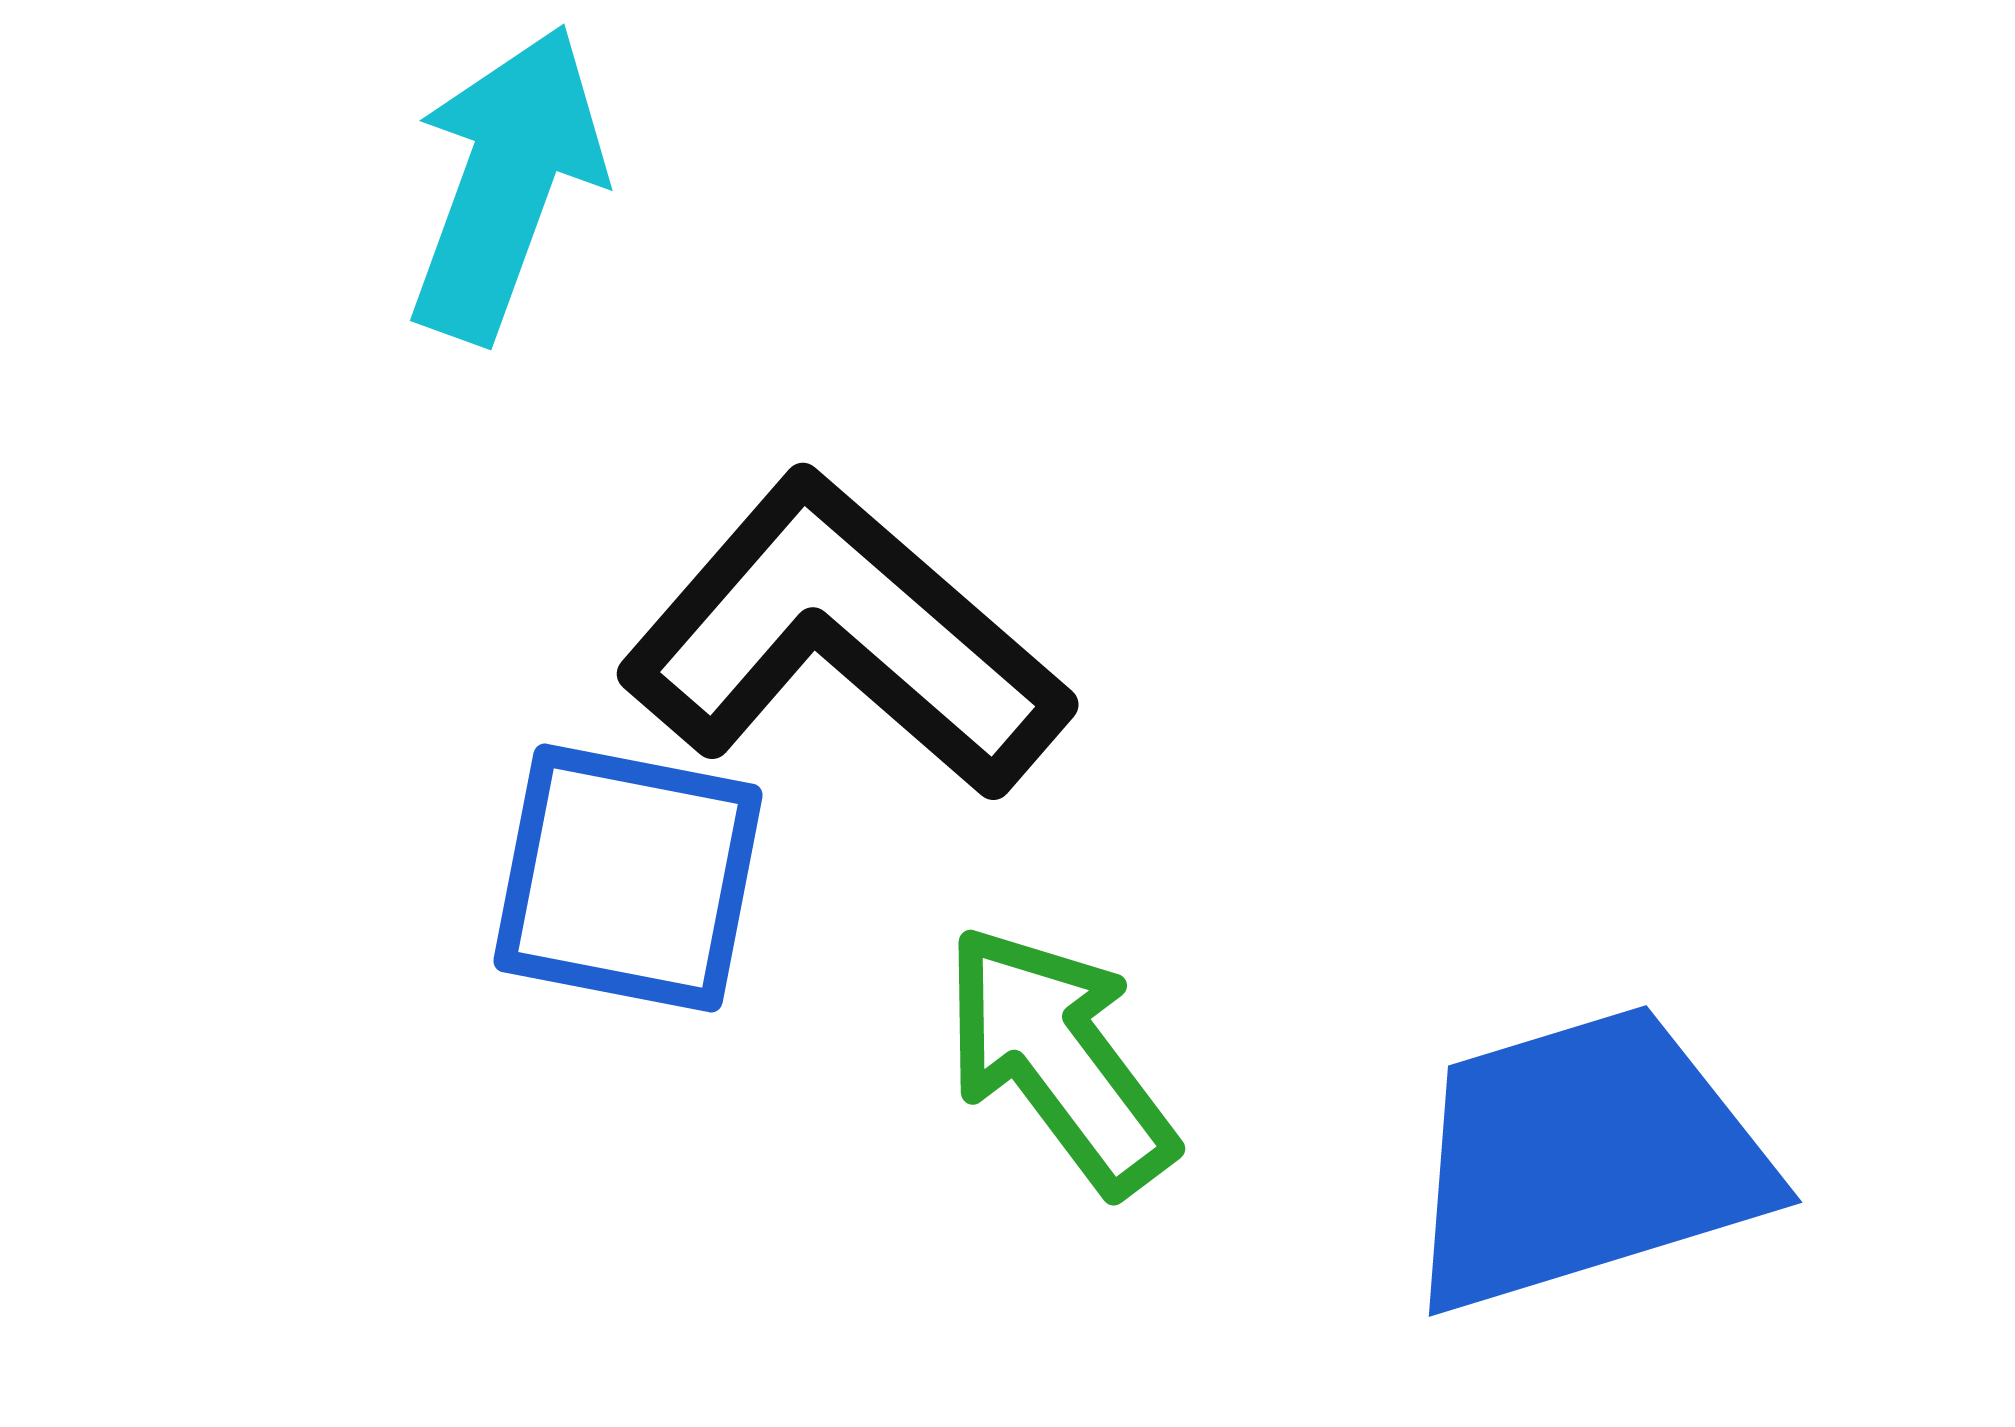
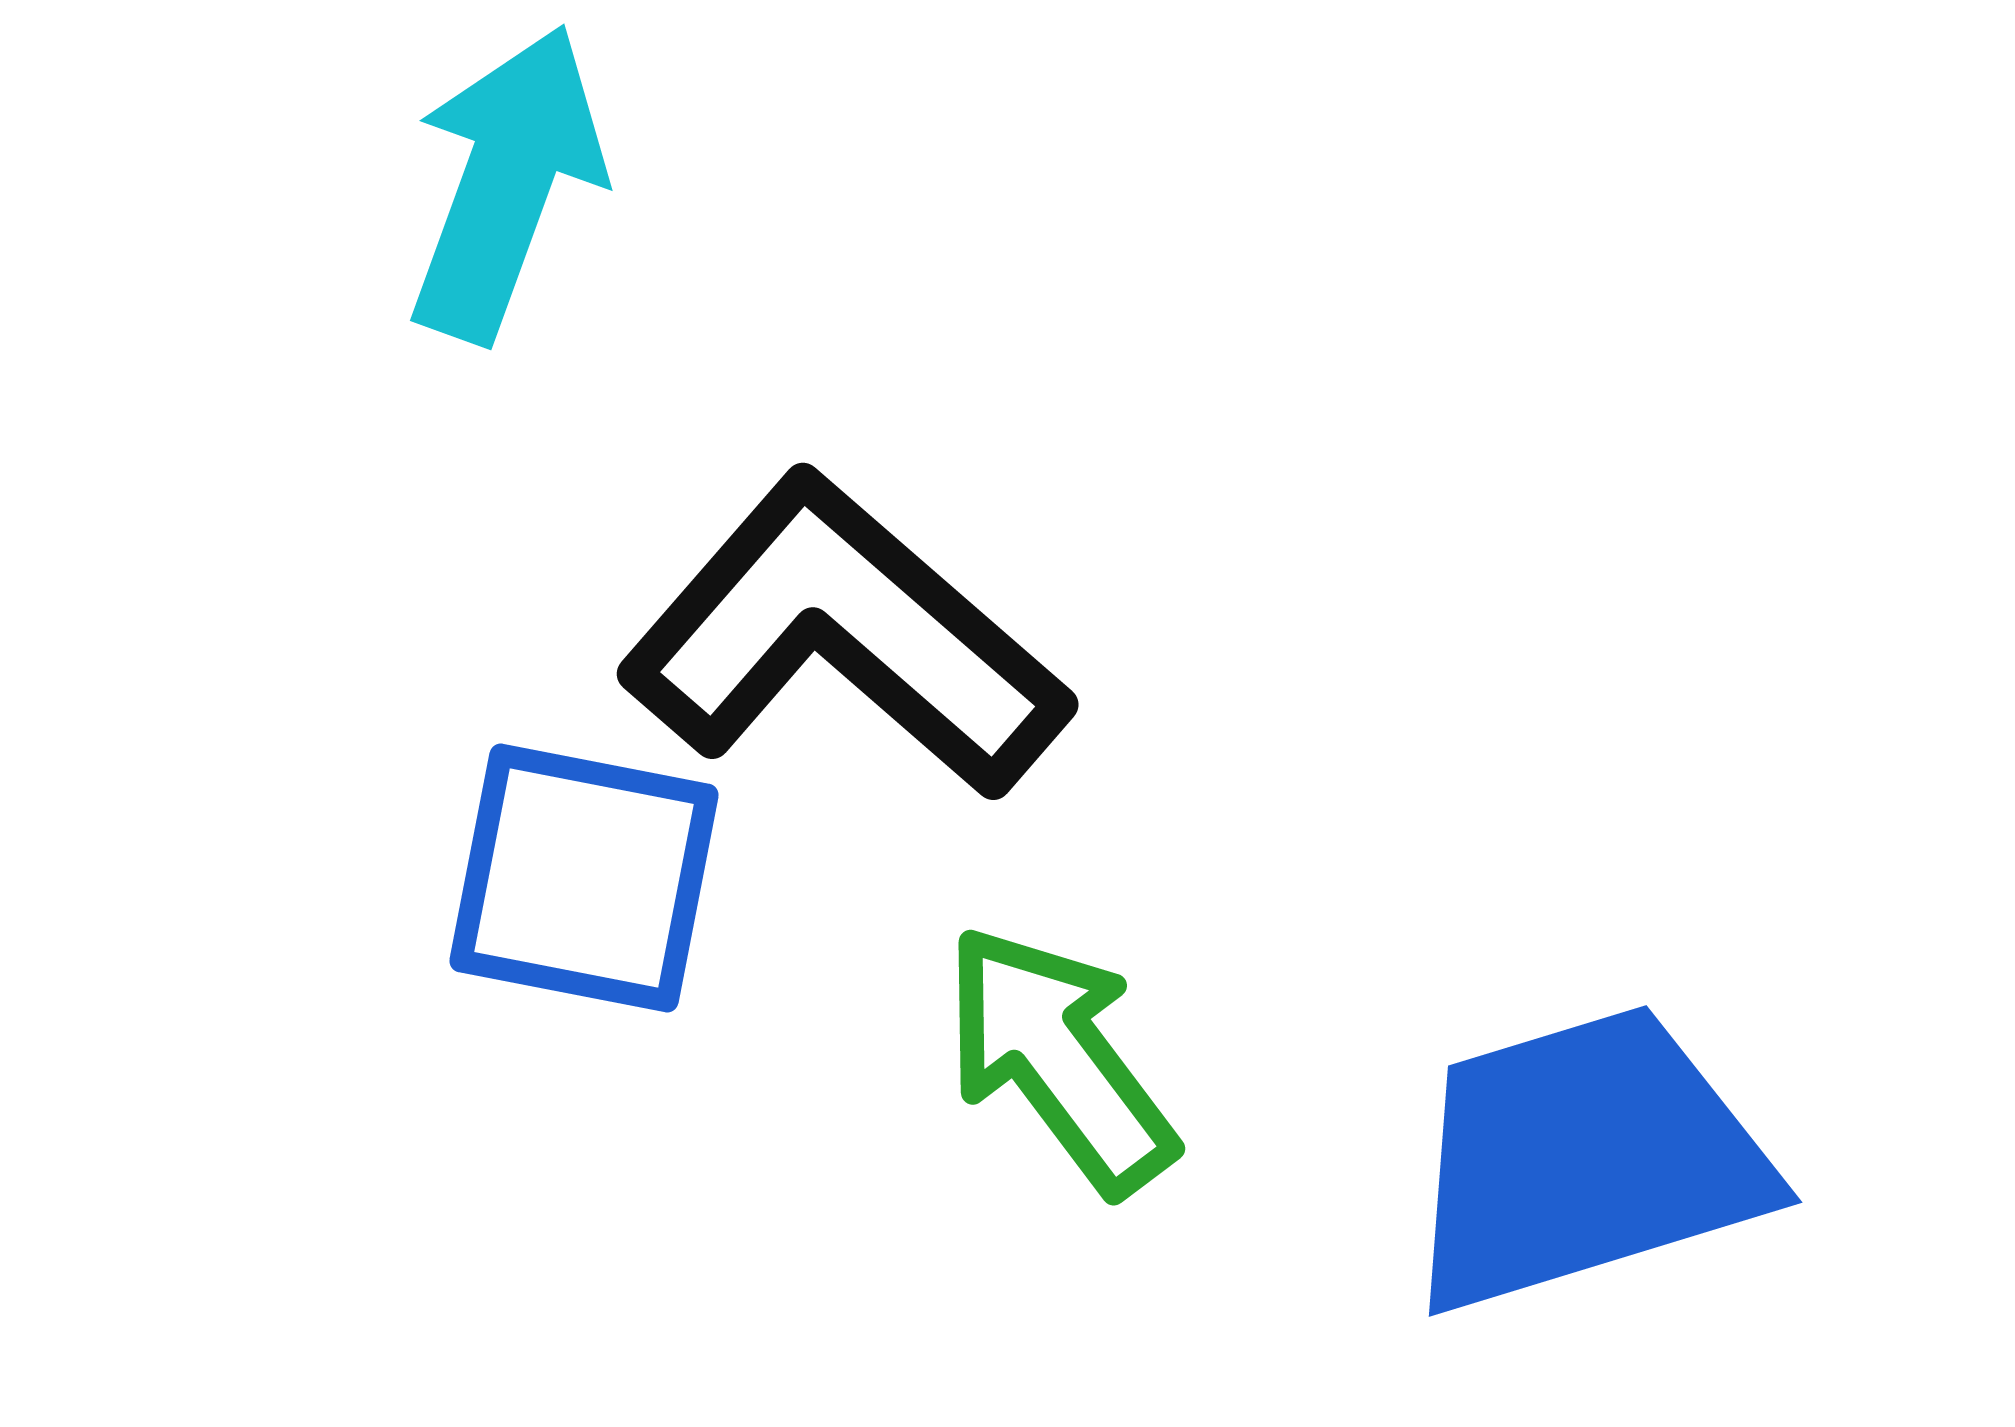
blue square: moved 44 px left
